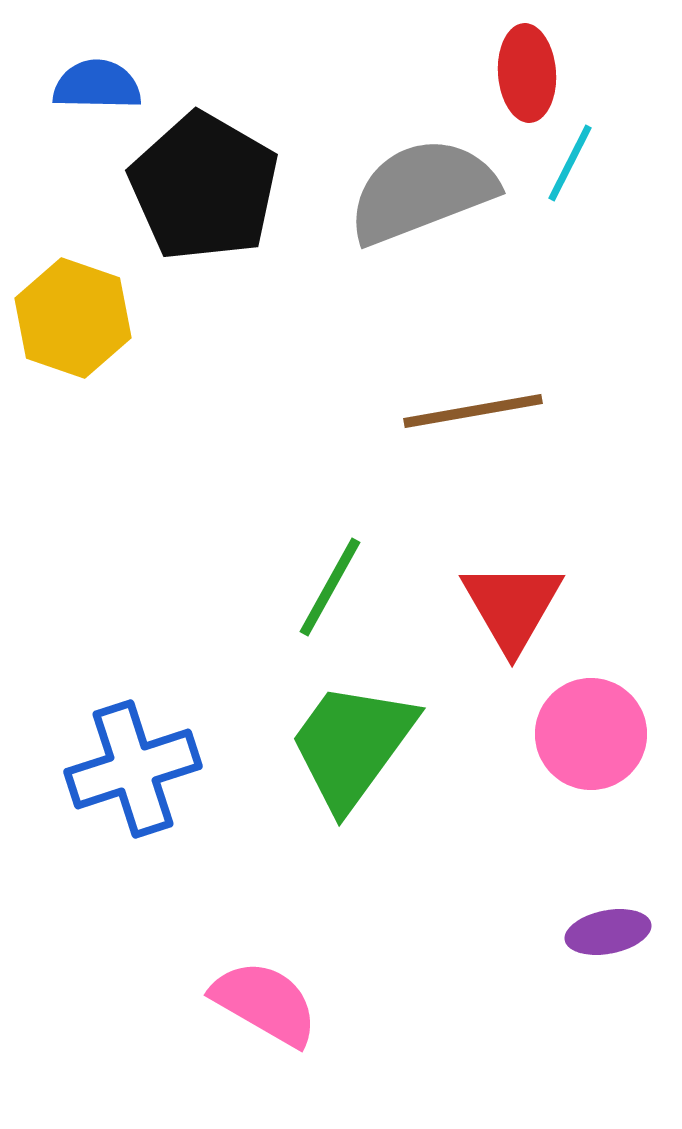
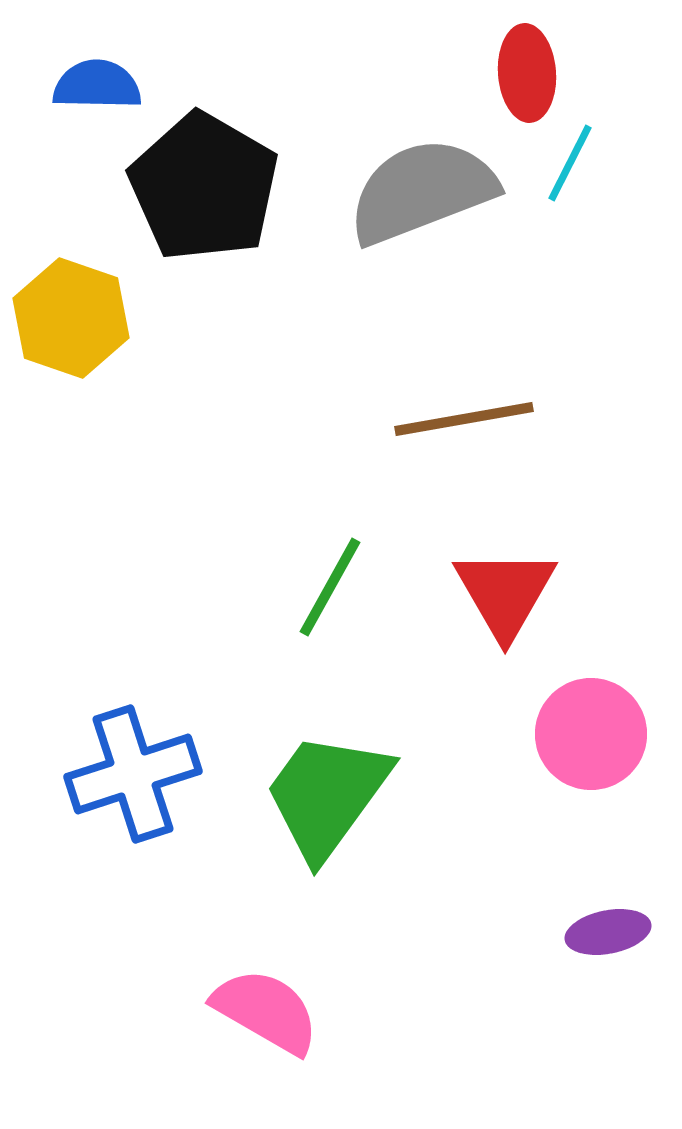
yellow hexagon: moved 2 px left
brown line: moved 9 px left, 8 px down
red triangle: moved 7 px left, 13 px up
green trapezoid: moved 25 px left, 50 px down
blue cross: moved 5 px down
pink semicircle: moved 1 px right, 8 px down
